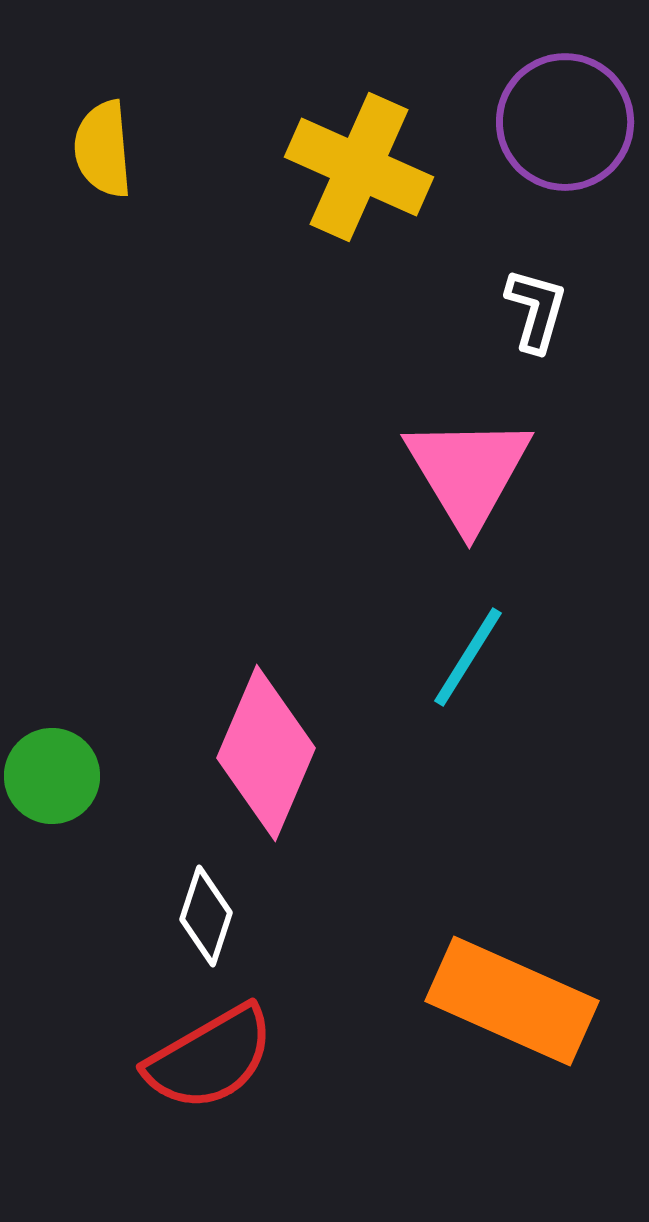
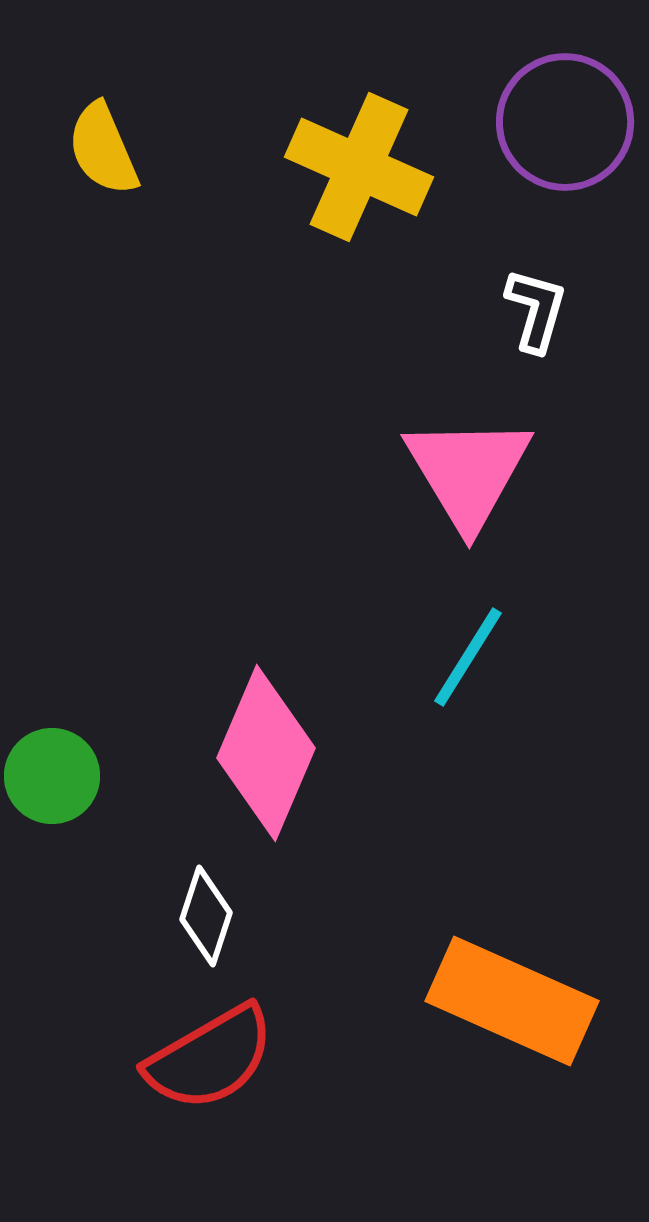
yellow semicircle: rotated 18 degrees counterclockwise
